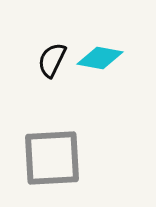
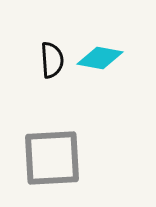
black semicircle: rotated 150 degrees clockwise
